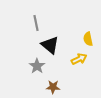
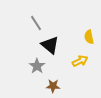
gray line: rotated 21 degrees counterclockwise
yellow semicircle: moved 1 px right, 2 px up
yellow arrow: moved 1 px right, 2 px down
brown star: moved 1 px up
